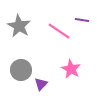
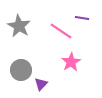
purple line: moved 2 px up
pink line: moved 2 px right
pink star: moved 7 px up; rotated 12 degrees clockwise
